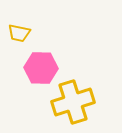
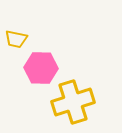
yellow trapezoid: moved 3 px left, 6 px down
